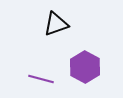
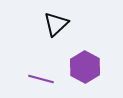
black triangle: rotated 24 degrees counterclockwise
